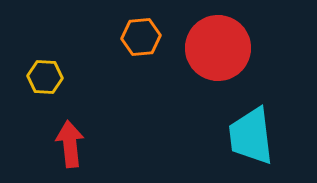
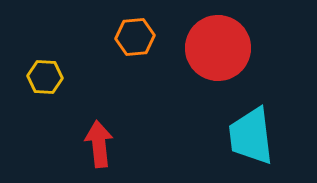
orange hexagon: moved 6 px left
red arrow: moved 29 px right
